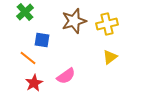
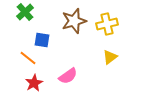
pink semicircle: moved 2 px right
